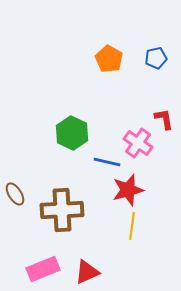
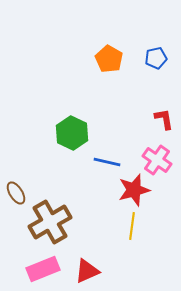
pink cross: moved 19 px right, 17 px down
red star: moved 6 px right
brown ellipse: moved 1 px right, 1 px up
brown cross: moved 12 px left, 12 px down; rotated 27 degrees counterclockwise
red triangle: moved 1 px up
